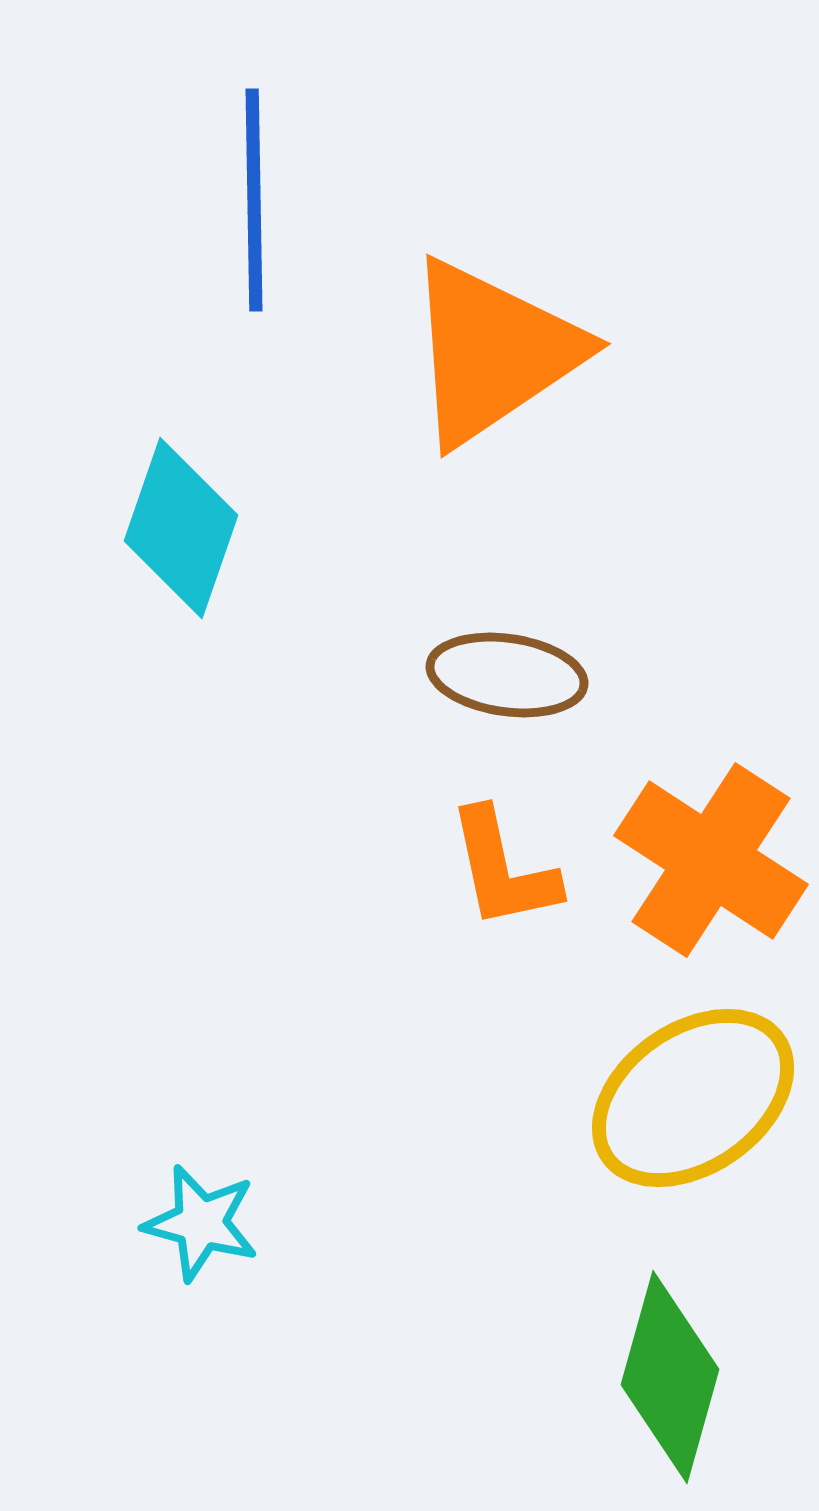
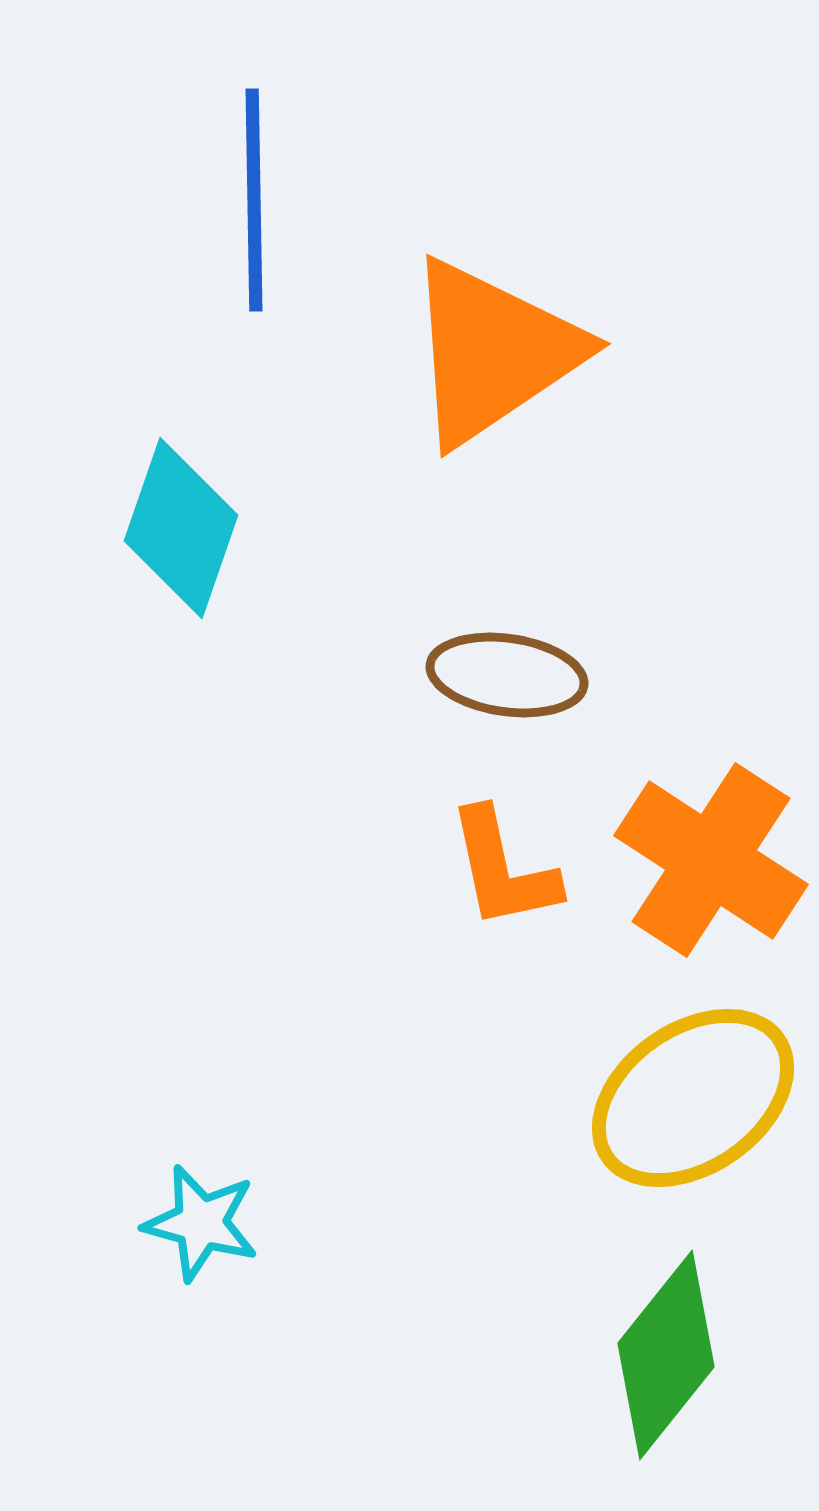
green diamond: moved 4 px left, 22 px up; rotated 23 degrees clockwise
